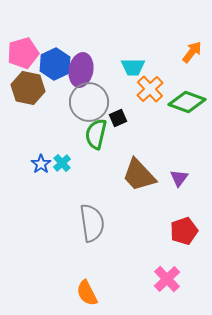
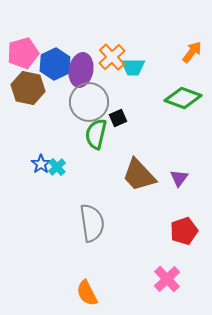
orange cross: moved 38 px left, 32 px up
green diamond: moved 4 px left, 4 px up
cyan cross: moved 5 px left, 4 px down
